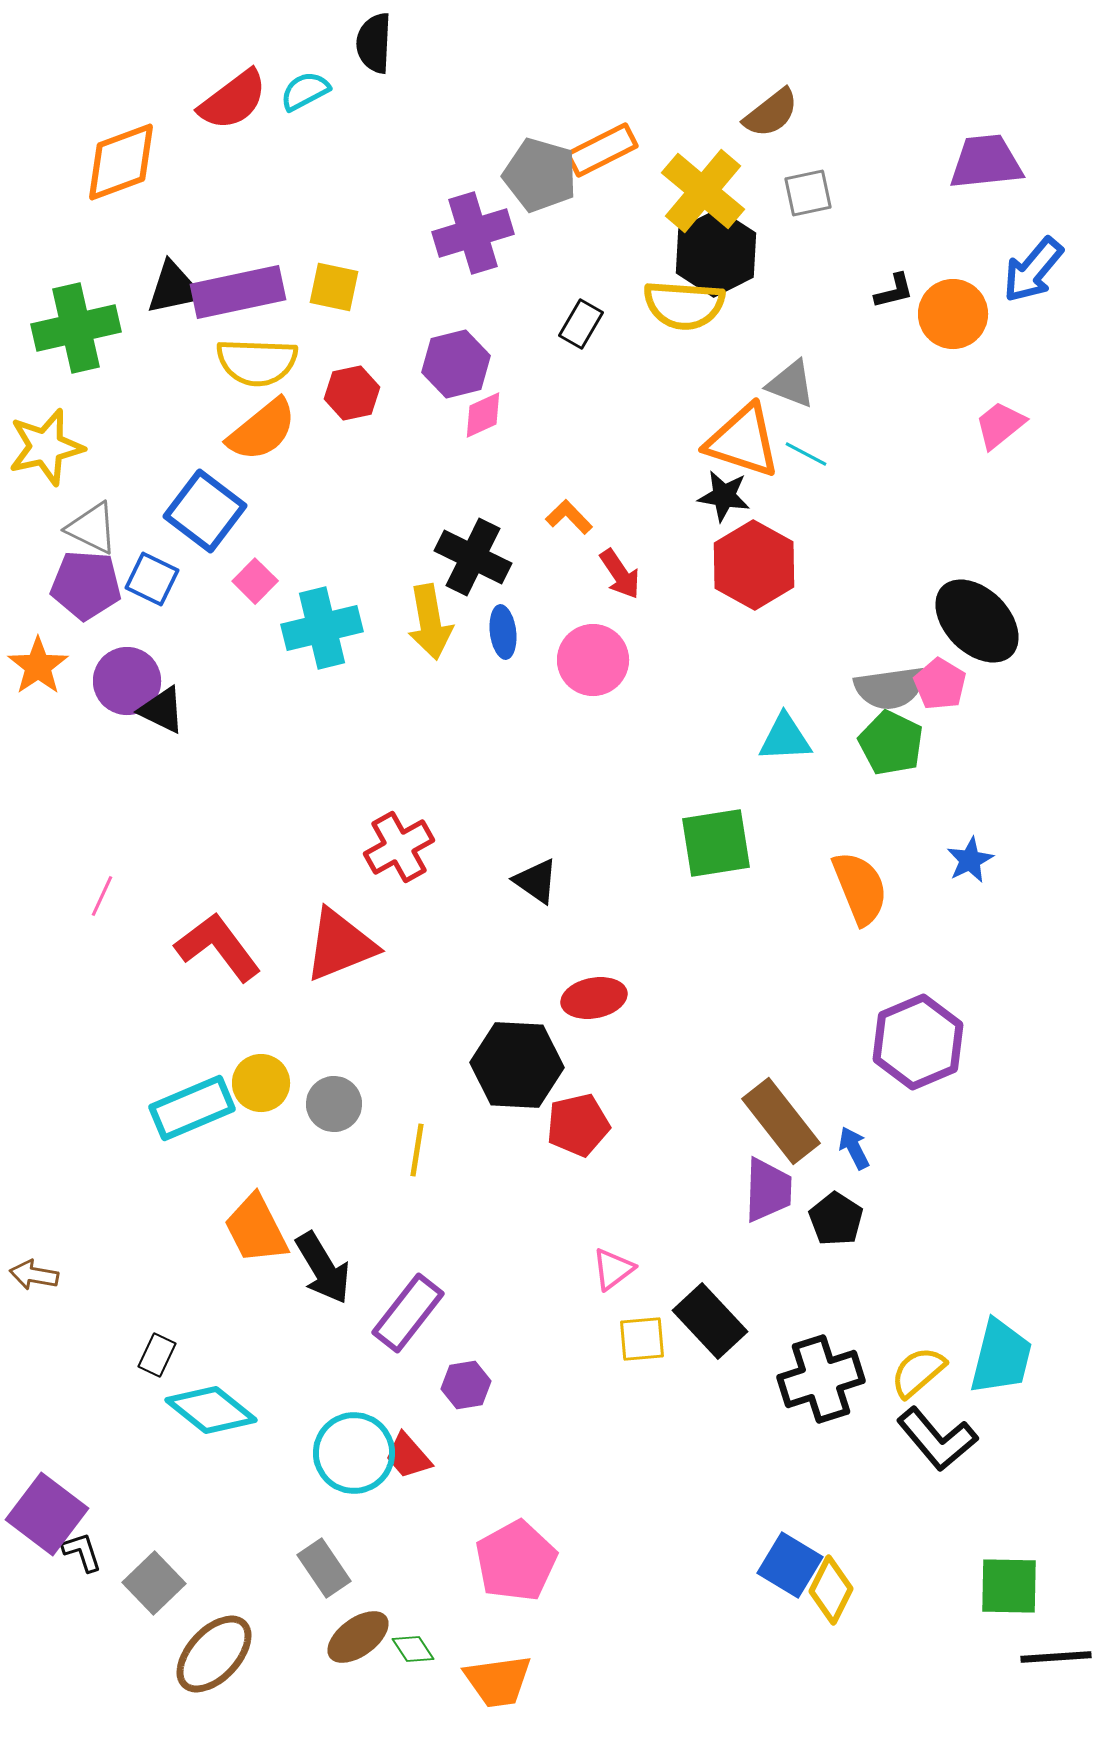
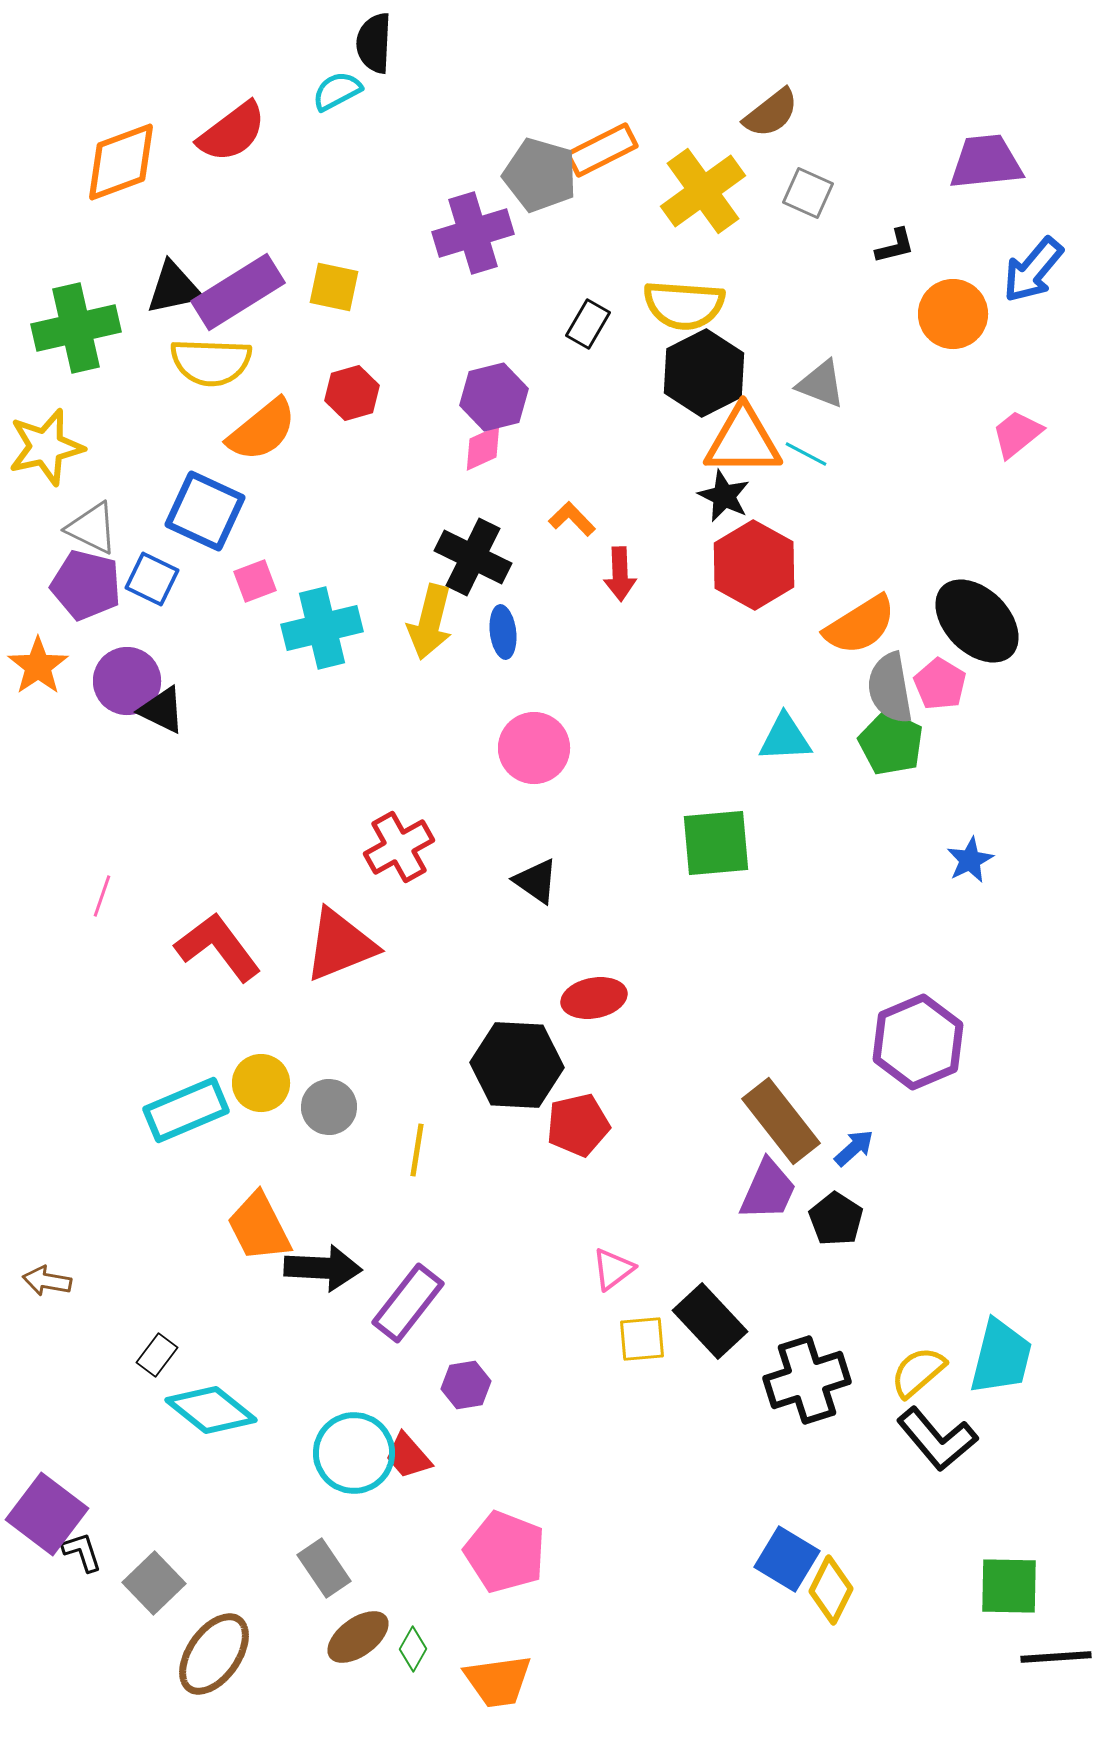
cyan semicircle at (305, 91): moved 32 px right
red semicircle at (233, 100): moved 1 px left, 32 px down
yellow cross at (703, 191): rotated 14 degrees clockwise
gray square at (808, 193): rotated 36 degrees clockwise
black hexagon at (716, 253): moved 12 px left, 120 px down
black L-shape at (894, 291): moved 1 px right, 45 px up
purple rectangle at (238, 292): rotated 20 degrees counterclockwise
black rectangle at (581, 324): moved 7 px right
yellow semicircle at (257, 362): moved 46 px left
purple hexagon at (456, 364): moved 38 px right, 33 px down
gray triangle at (791, 384): moved 30 px right
red hexagon at (352, 393): rotated 4 degrees counterclockwise
pink diamond at (483, 415): moved 33 px down
pink trapezoid at (1000, 425): moved 17 px right, 9 px down
orange triangle at (743, 441): rotated 18 degrees counterclockwise
black star at (724, 496): rotated 16 degrees clockwise
blue square at (205, 511): rotated 12 degrees counterclockwise
orange L-shape at (569, 517): moved 3 px right, 2 px down
red arrow at (620, 574): rotated 32 degrees clockwise
pink square at (255, 581): rotated 24 degrees clockwise
purple pentagon at (86, 585): rotated 10 degrees clockwise
yellow arrow at (430, 622): rotated 24 degrees clockwise
pink circle at (593, 660): moved 59 px left, 88 px down
gray semicircle at (890, 688): rotated 88 degrees clockwise
green square at (716, 843): rotated 4 degrees clockwise
orange semicircle at (860, 888): moved 263 px up; rotated 80 degrees clockwise
pink line at (102, 896): rotated 6 degrees counterclockwise
gray circle at (334, 1104): moved 5 px left, 3 px down
cyan rectangle at (192, 1108): moved 6 px left, 2 px down
blue arrow at (854, 1148): rotated 75 degrees clockwise
purple trapezoid at (768, 1190): rotated 22 degrees clockwise
orange trapezoid at (256, 1229): moved 3 px right, 2 px up
black arrow at (323, 1268): rotated 56 degrees counterclockwise
brown arrow at (34, 1275): moved 13 px right, 6 px down
purple rectangle at (408, 1313): moved 10 px up
black rectangle at (157, 1355): rotated 12 degrees clockwise
black cross at (821, 1379): moved 14 px left, 1 px down
pink pentagon at (516, 1561): moved 11 px left, 9 px up; rotated 22 degrees counterclockwise
blue square at (790, 1565): moved 3 px left, 6 px up
green diamond at (413, 1649): rotated 63 degrees clockwise
brown ellipse at (214, 1654): rotated 8 degrees counterclockwise
